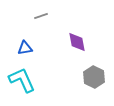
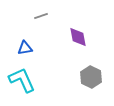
purple diamond: moved 1 px right, 5 px up
gray hexagon: moved 3 px left
